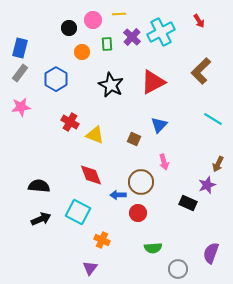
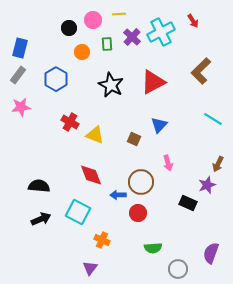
red arrow: moved 6 px left
gray rectangle: moved 2 px left, 2 px down
pink arrow: moved 4 px right, 1 px down
